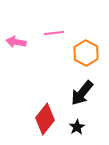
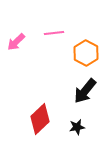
pink arrow: rotated 54 degrees counterclockwise
black arrow: moved 3 px right, 2 px up
red diamond: moved 5 px left; rotated 8 degrees clockwise
black star: rotated 21 degrees clockwise
